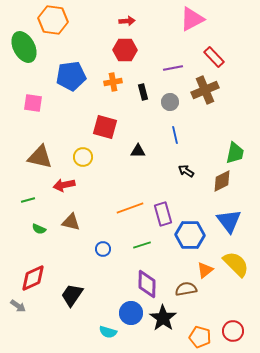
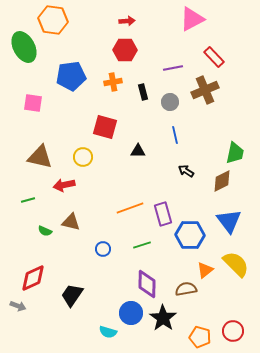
green semicircle at (39, 229): moved 6 px right, 2 px down
gray arrow at (18, 306): rotated 14 degrees counterclockwise
